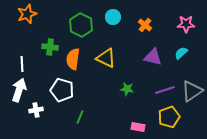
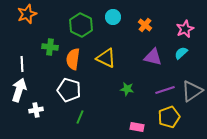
pink star: moved 1 px left, 5 px down; rotated 24 degrees counterclockwise
white pentagon: moved 7 px right
pink rectangle: moved 1 px left
